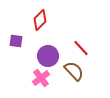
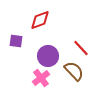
red diamond: rotated 25 degrees clockwise
